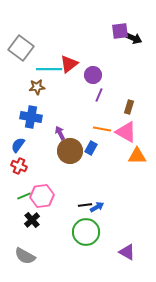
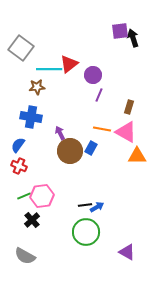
black arrow: rotated 132 degrees counterclockwise
